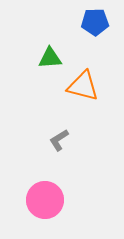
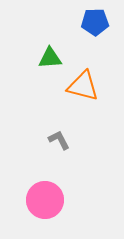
gray L-shape: rotated 95 degrees clockwise
